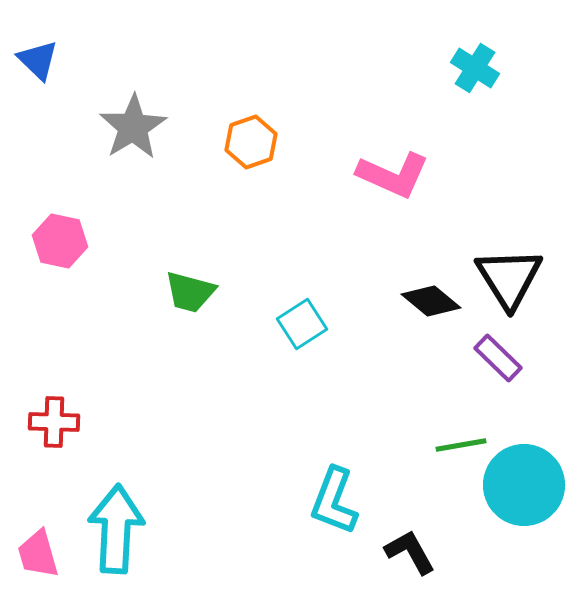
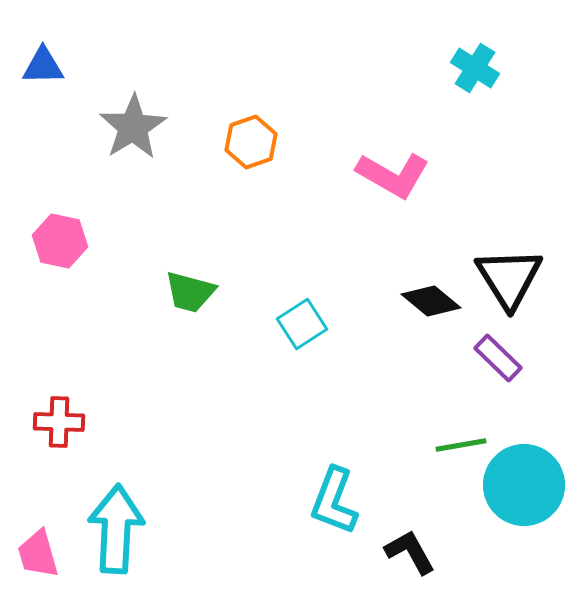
blue triangle: moved 5 px right, 6 px down; rotated 45 degrees counterclockwise
pink L-shape: rotated 6 degrees clockwise
red cross: moved 5 px right
